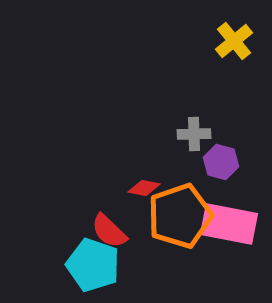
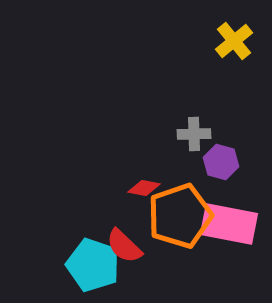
red semicircle: moved 15 px right, 15 px down
